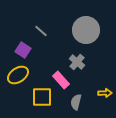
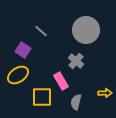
gray cross: moved 1 px left, 1 px up
pink rectangle: moved 1 px down; rotated 12 degrees clockwise
